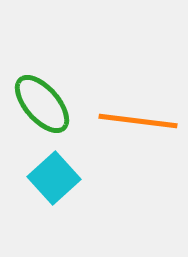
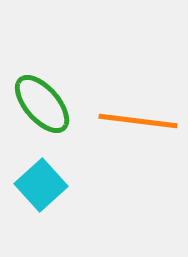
cyan square: moved 13 px left, 7 px down
